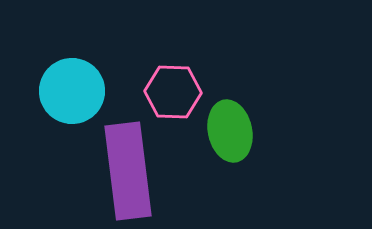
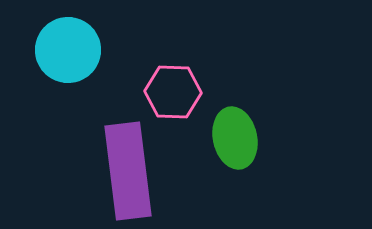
cyan circle: moved 4 px left, 41 px up
green ellipse: moved 5 px right, 7 px down
